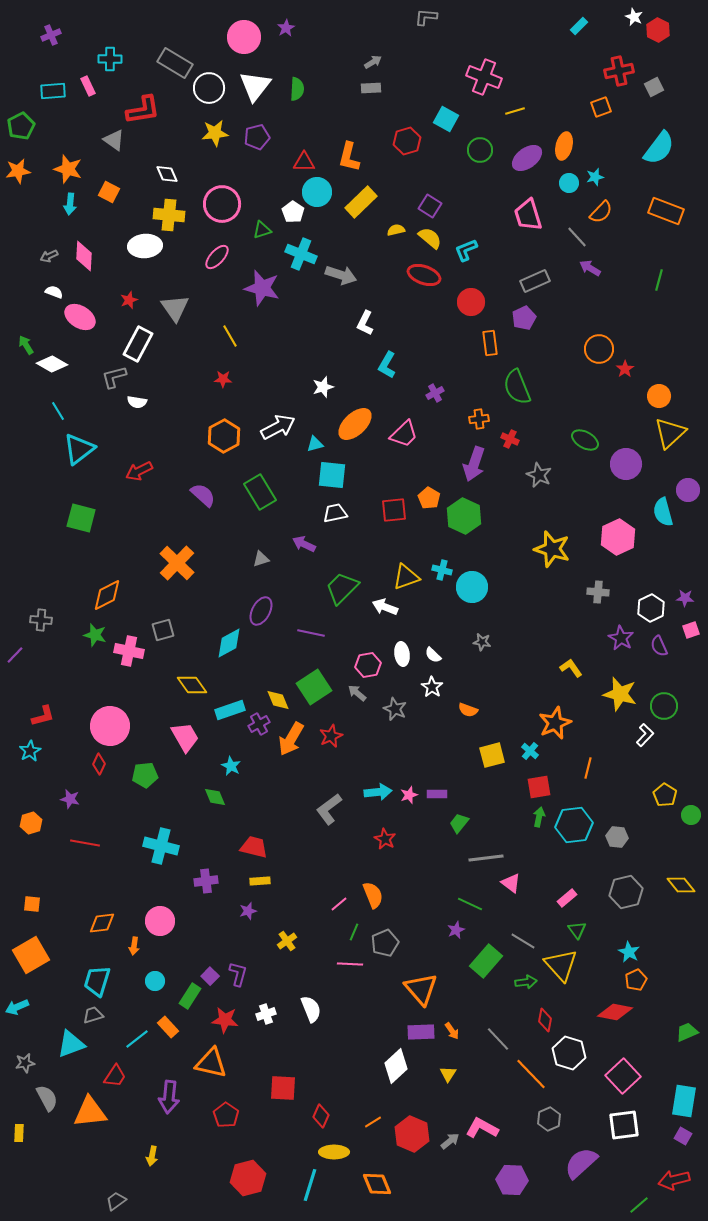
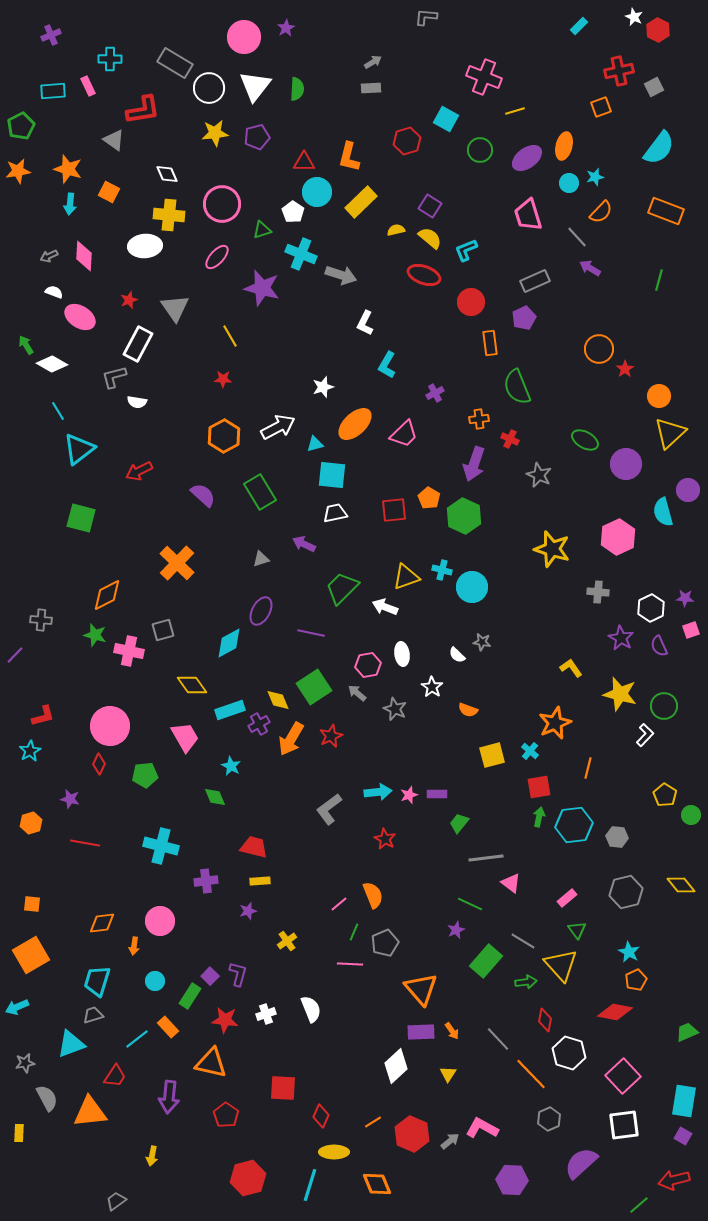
white semicircle at (433, 655): moved 24 px right
